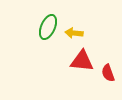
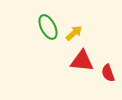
green ellipse: rotated 50 degrees counterclockwise
yellow arrow: rotated 132 degrees clockwise
